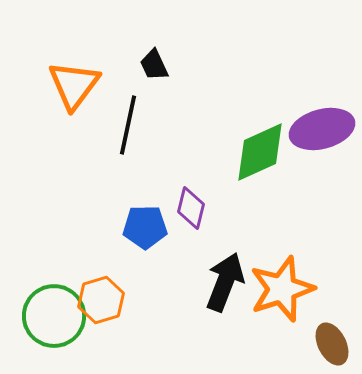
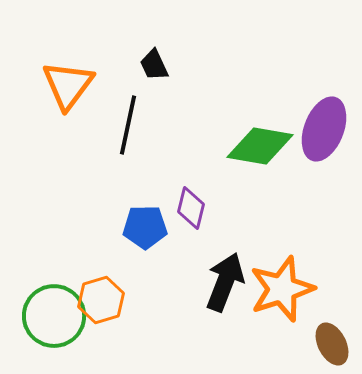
orange triangle: moved 6 px left
purple ellipse: moved 2 px right; rotated 54 degrees counterclockwise
green diamond: moved 6 px up; rotated 34 degrees clockwise
